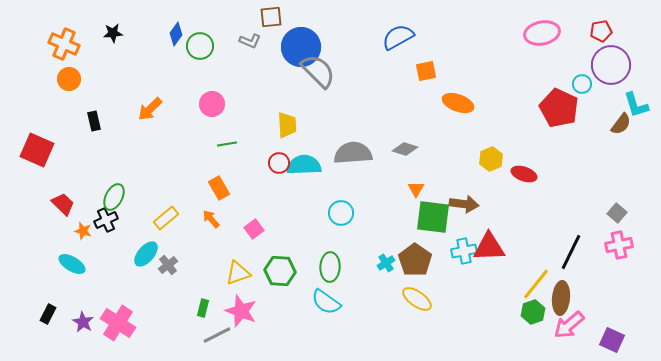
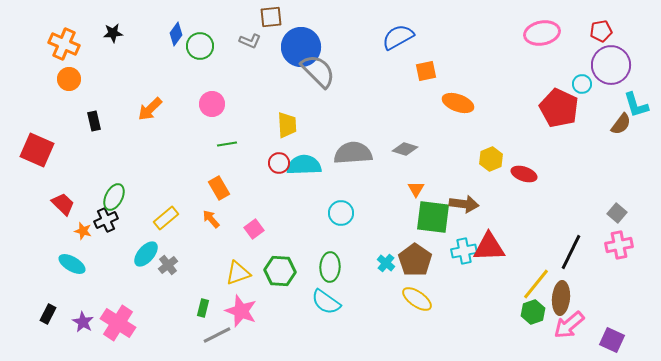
cyan cross at (386, 263): rotated 18 degrees counterclockwise
